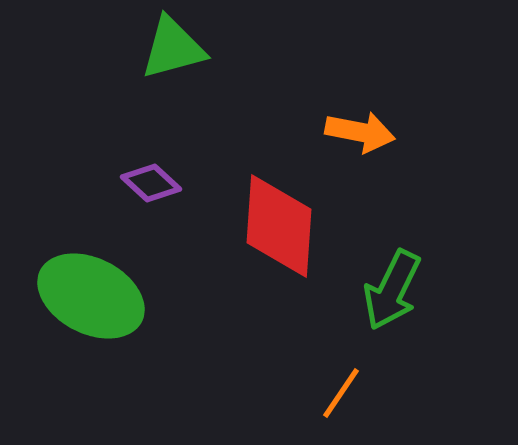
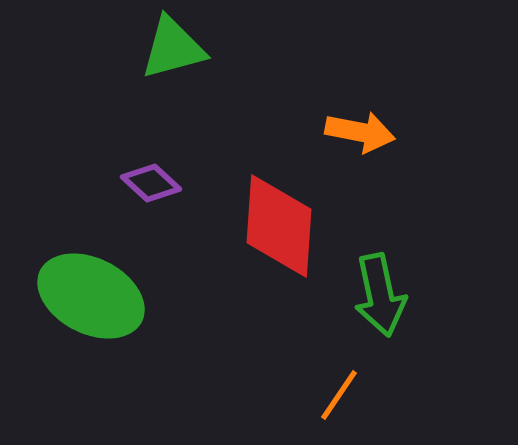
green arrow: moved 12 px left, 5 px down; rotated 38 degrees counterclockwise
orange line: moved 2 px left, 2 px down
